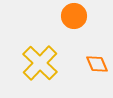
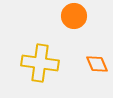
yellow cross: rotated 36 degrees counterclockwise
